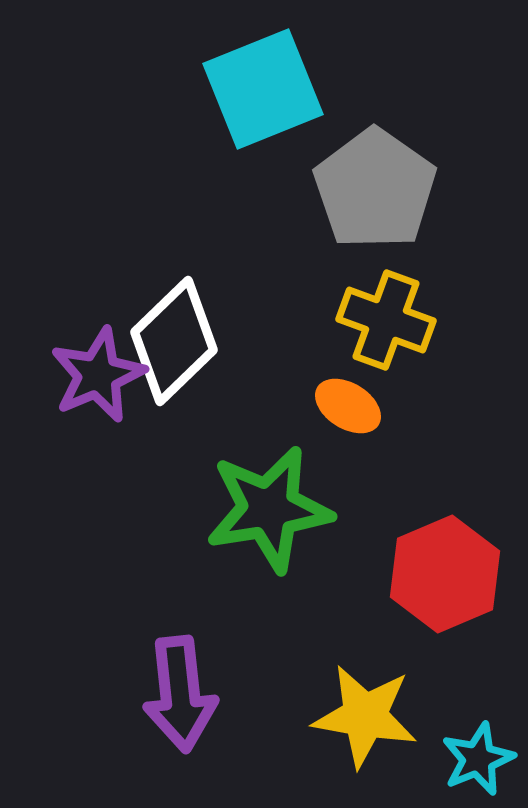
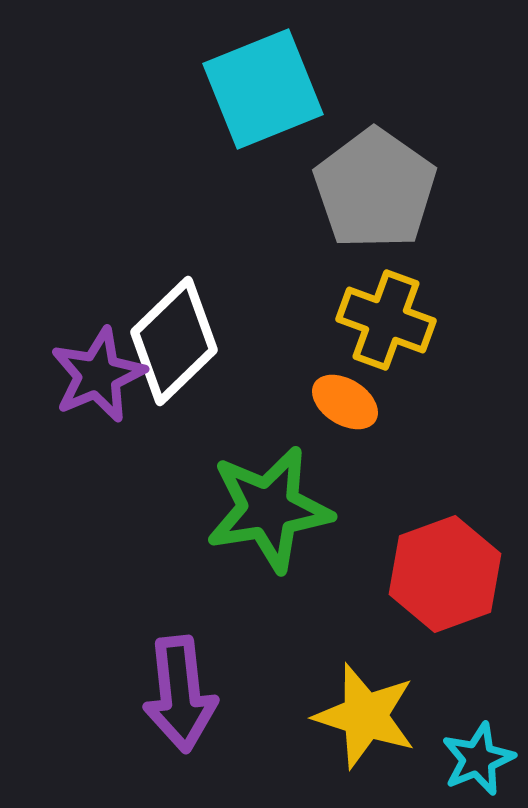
orange ellipse: moved 3 px left, 4 px up
red hexagon: rotated 3 degrees clockwise
yellow star: rotated 8 degrees clockwise
